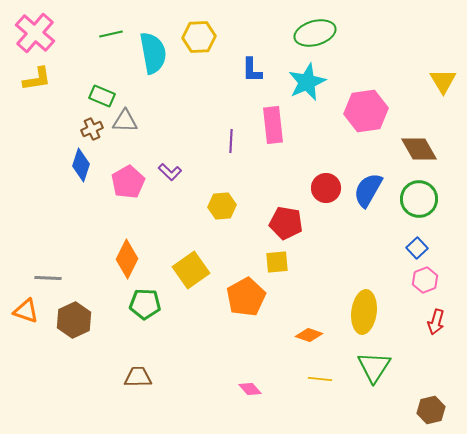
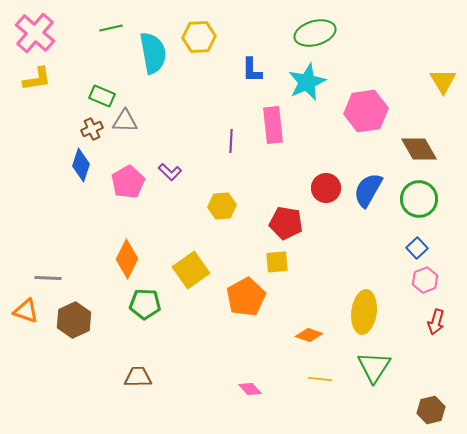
green line at (111, 34): moved 6 px up
